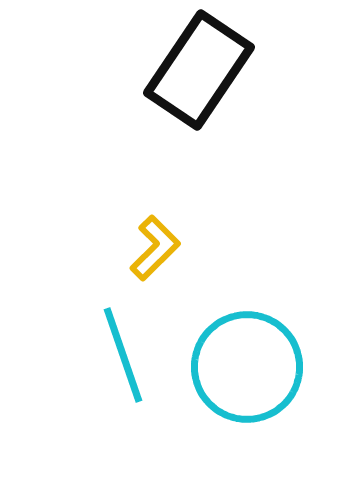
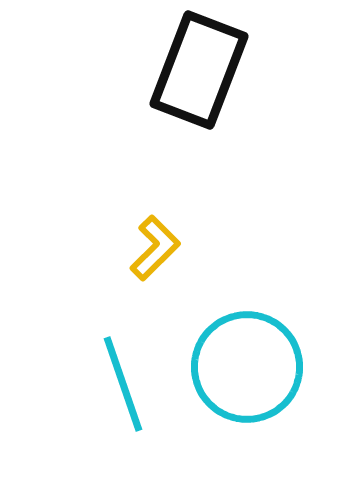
black rectangle: rotated 13 degrees counterclockwise
cyan line: moved 29 px down
